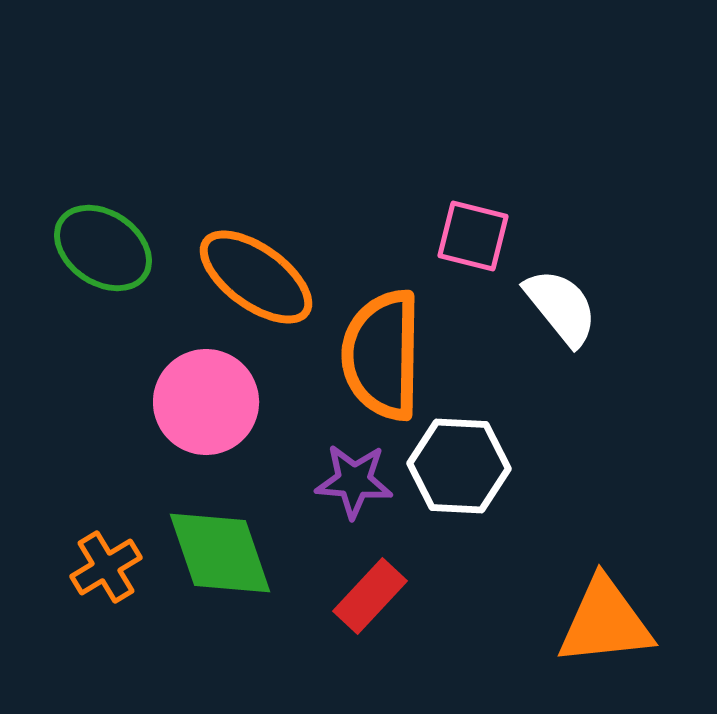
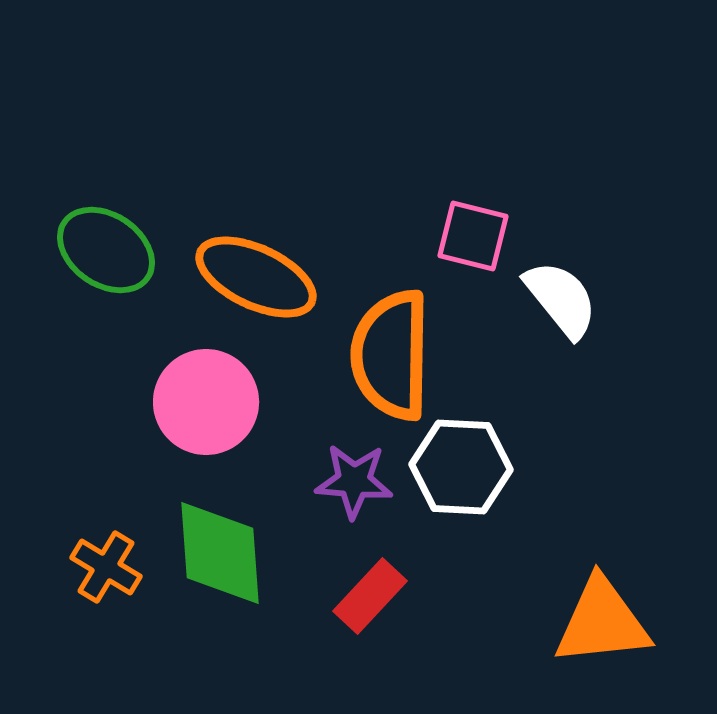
green ellipse: moved 3 px right, 2 px down
orange ellipse: rotated 11 degrees counterclockwise
white semicircle: moved 8 px up
orange semicircle: moved 9 px right
white hexagon: moved 2 px right, 1 px down
green diamond: rotated 15 degrees clockwise
orange cross: rotated 28 degrees counterclockwise
orange triangle: moved 3 px left
